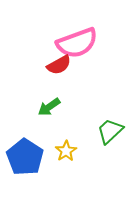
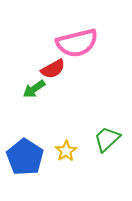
pink semicircle: rotated 6 degrees clockwise
red semicircle: moved 6 px left, 4 px down
green arrow: moved 15 px left, 18 px up
green trapezoid: moved 3 px left, 8 px down
